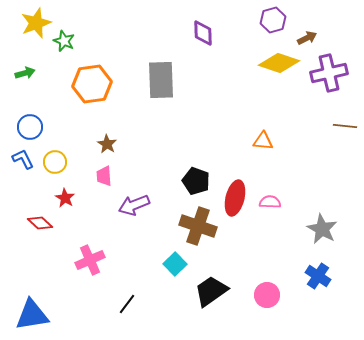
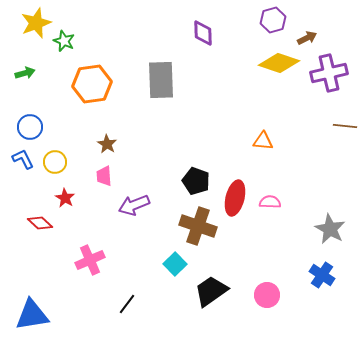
gray star: moved 8 px right
blue cross: moved 4 px right, 1 px up
